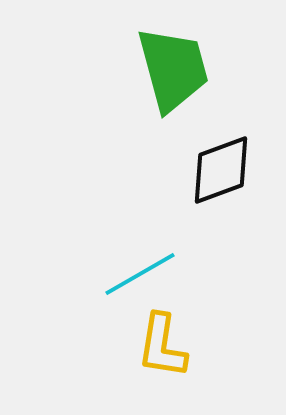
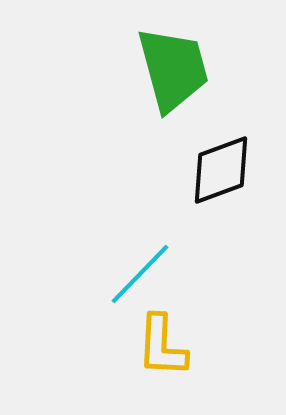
cyan line: rotated 16 degrees counterclockwise
yellow L-shape: rotated 6 degrees counterclockwise
